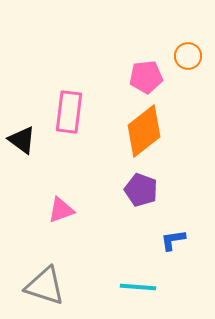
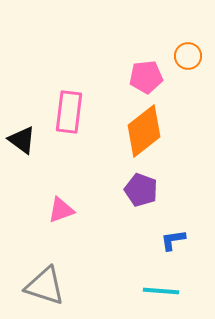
cyan line: moved 23 px right, 4 px down
